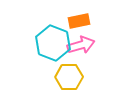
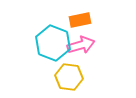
orange rectangle: moved 1 px right, 1 px up
yellow hexagon: rotated 8 degrees clockwise
